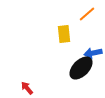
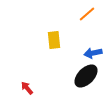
yellow rectangle: moved 10 px left, 6 px down
black ellipse: moved 5 px right, 8 px down
